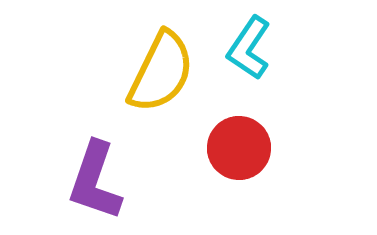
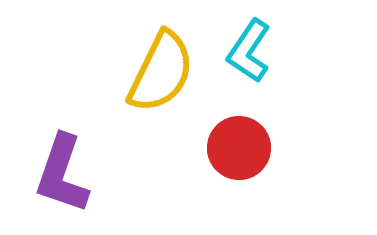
cyan L-shape: moved 3 px down
purple L-shape: moved 33 px left, 7 px up
